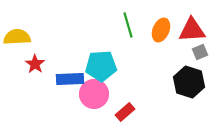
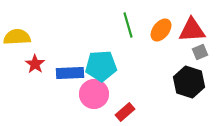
orange ellipse: rotated 15 degrees clockwise
blue rectangle: moved 6 px up
